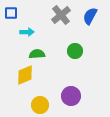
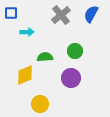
blue semicircle: moved 1 px right, 2 px up
green semicircle: moved 8 px right, 3 px down
purple circle: moved 18 px up
yellow circle: moved 1 px up
